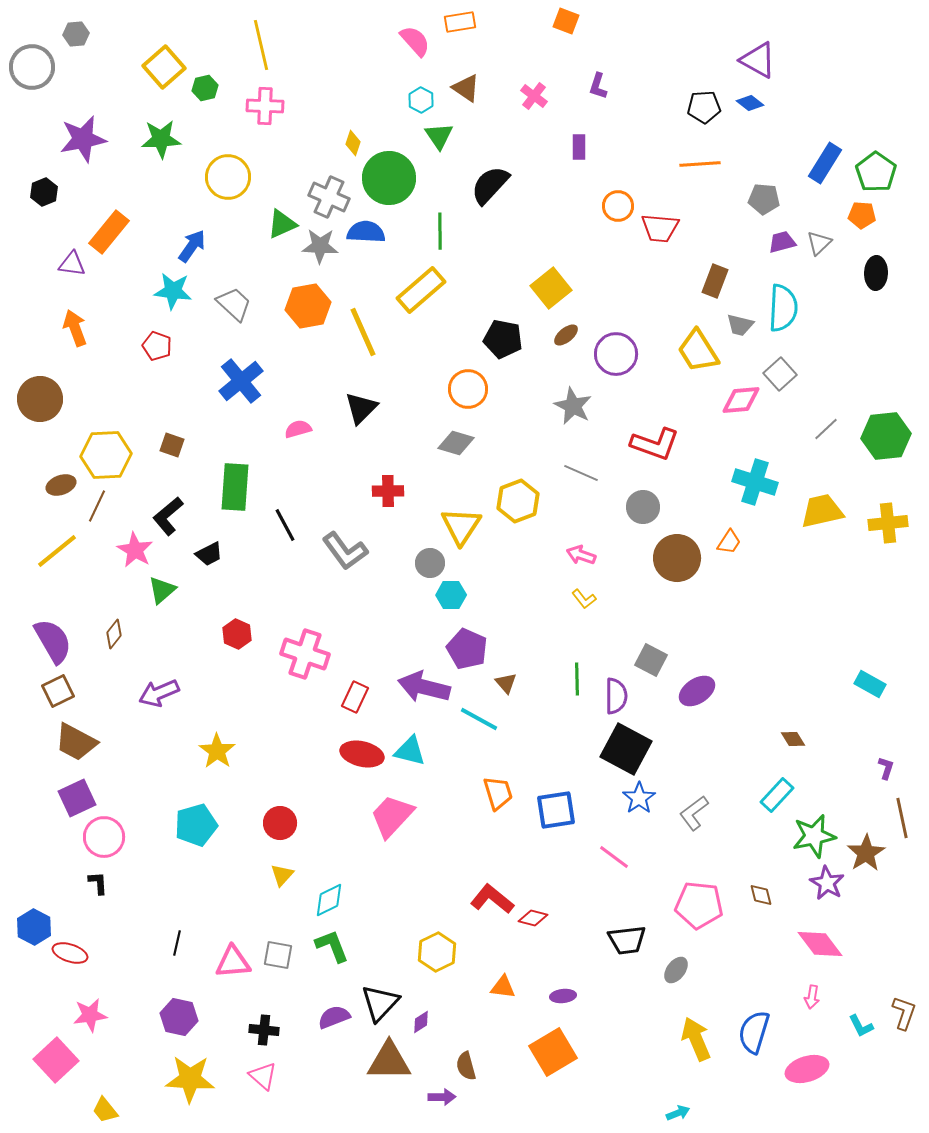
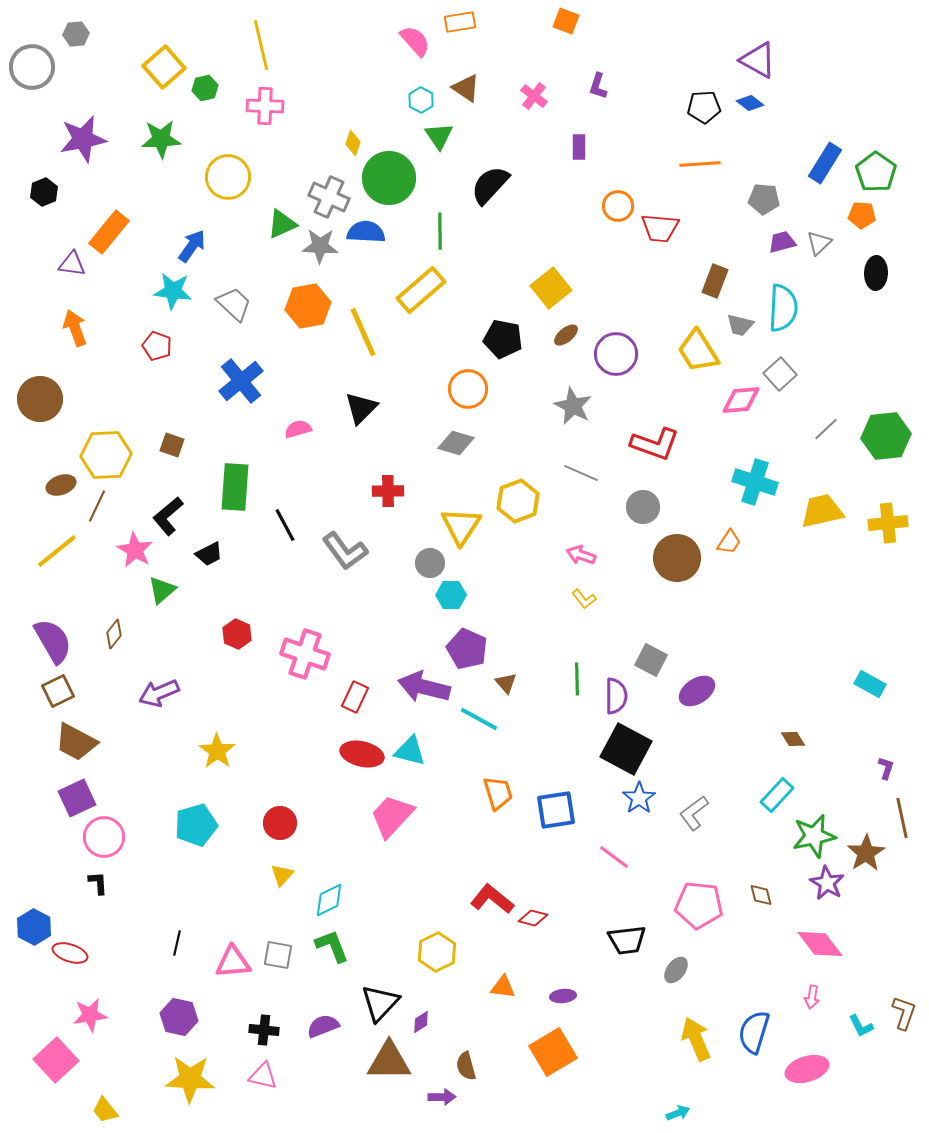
purple semicircle at (334, 1017): moved 11 px left, 9 px down
pink triangle at (263, 1076): rotated 28 degrees counterclockwise
